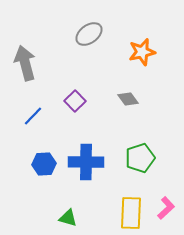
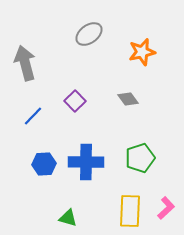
yellow rectangle: moved 1 px left, 2 px up
